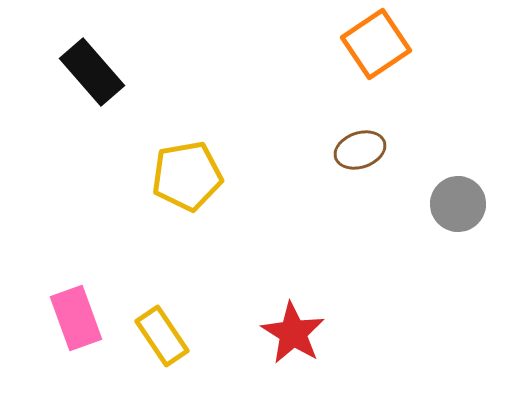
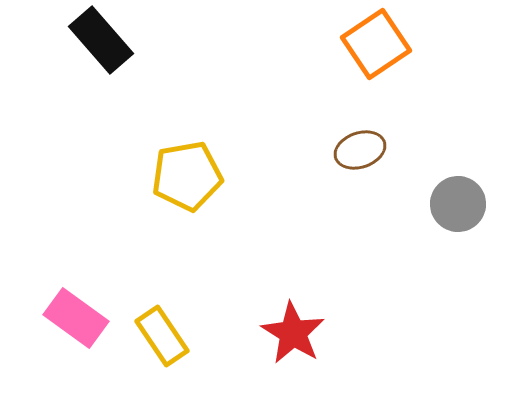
black rectangle: moved 9 px right, 32 px up
pink rectangle: rotated 34 degrees counterclockwise
